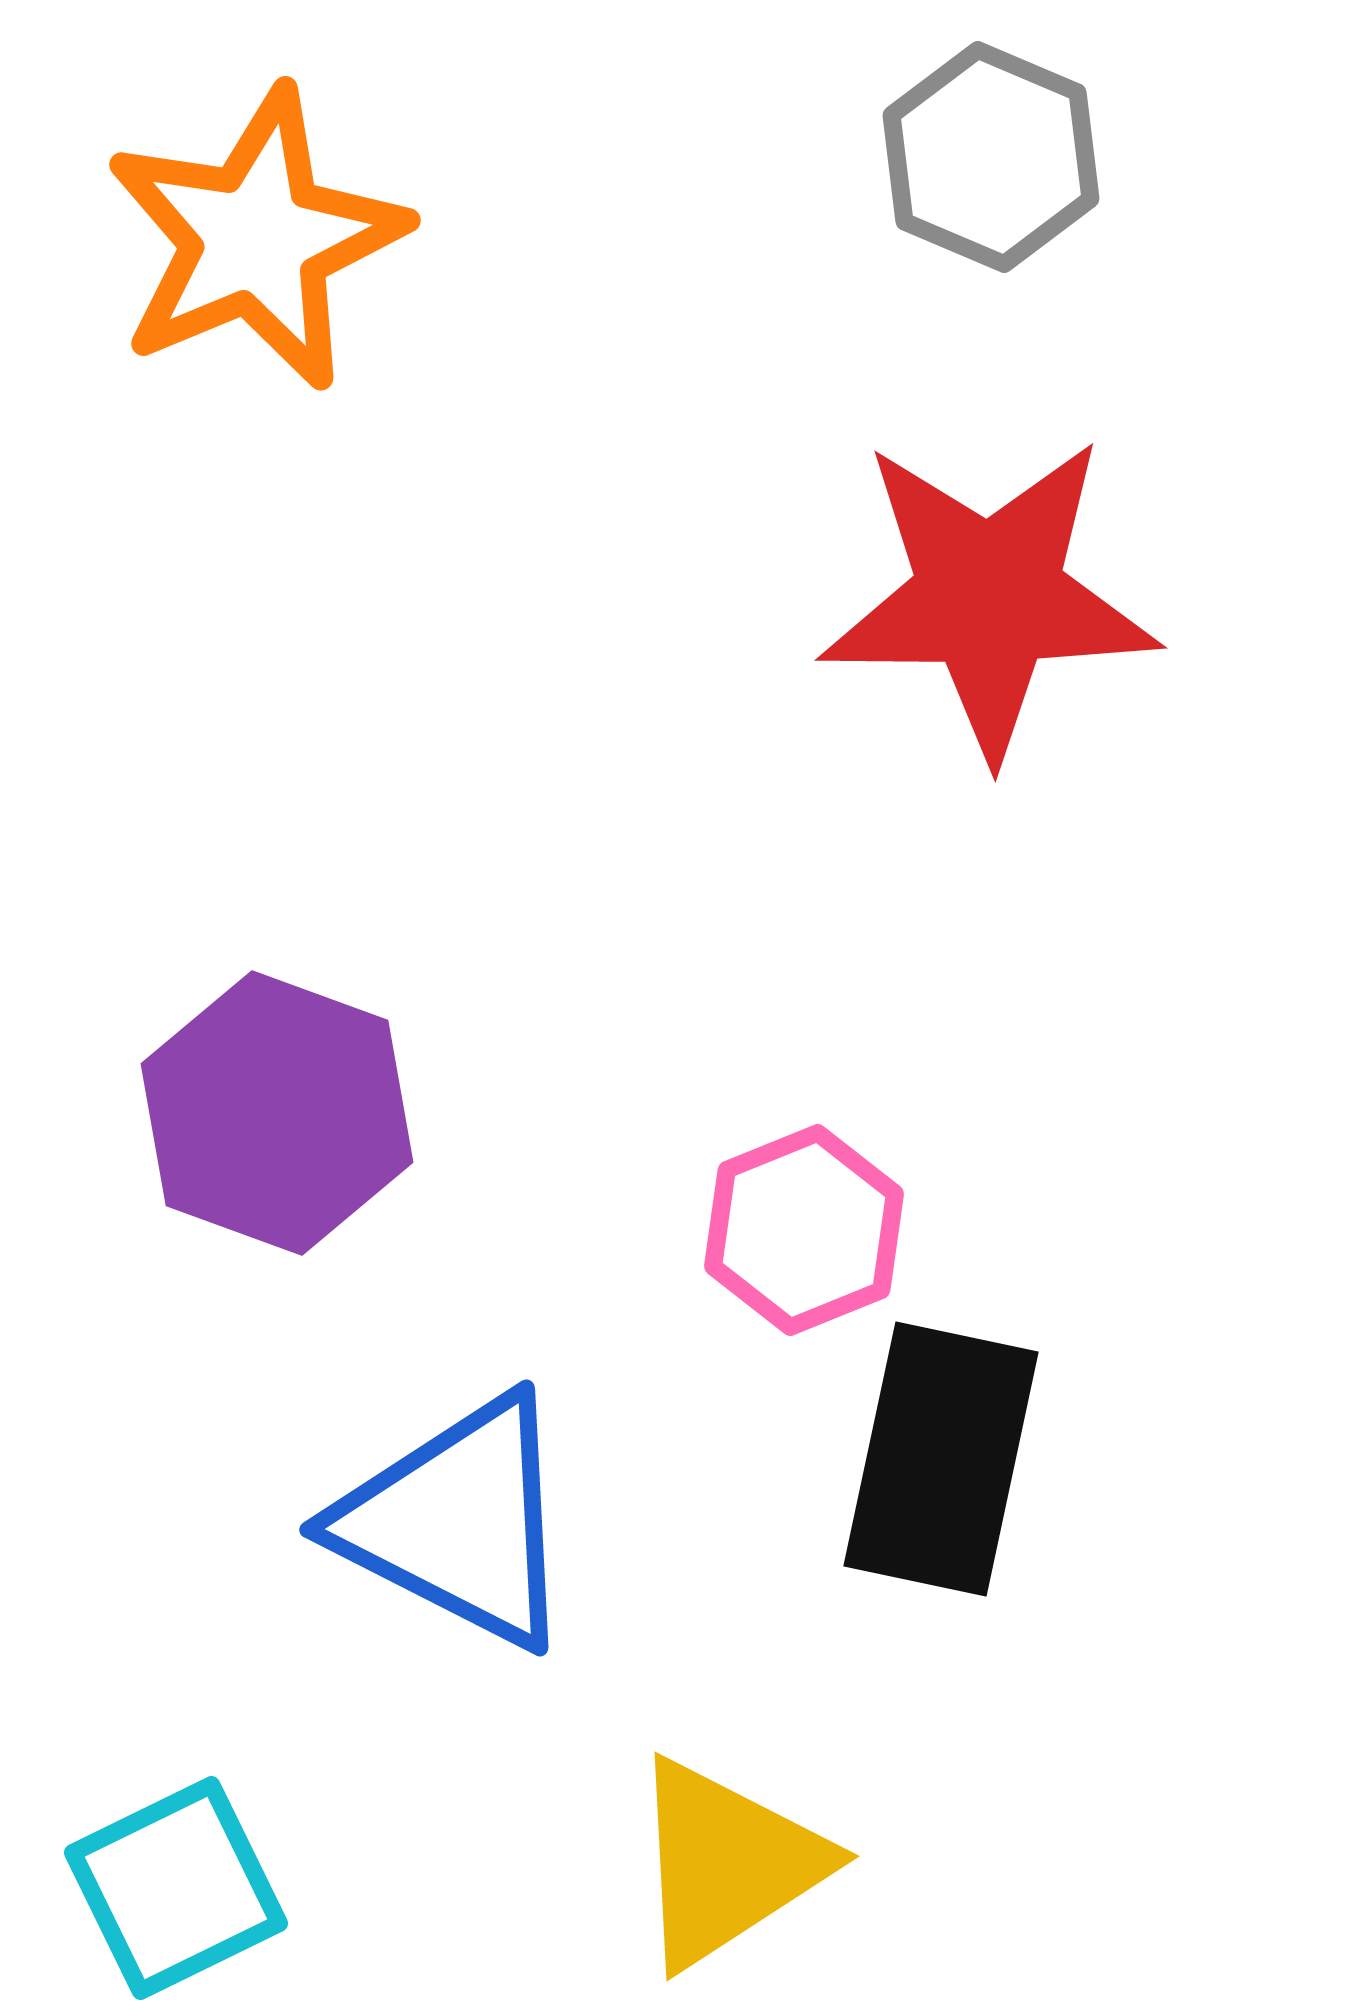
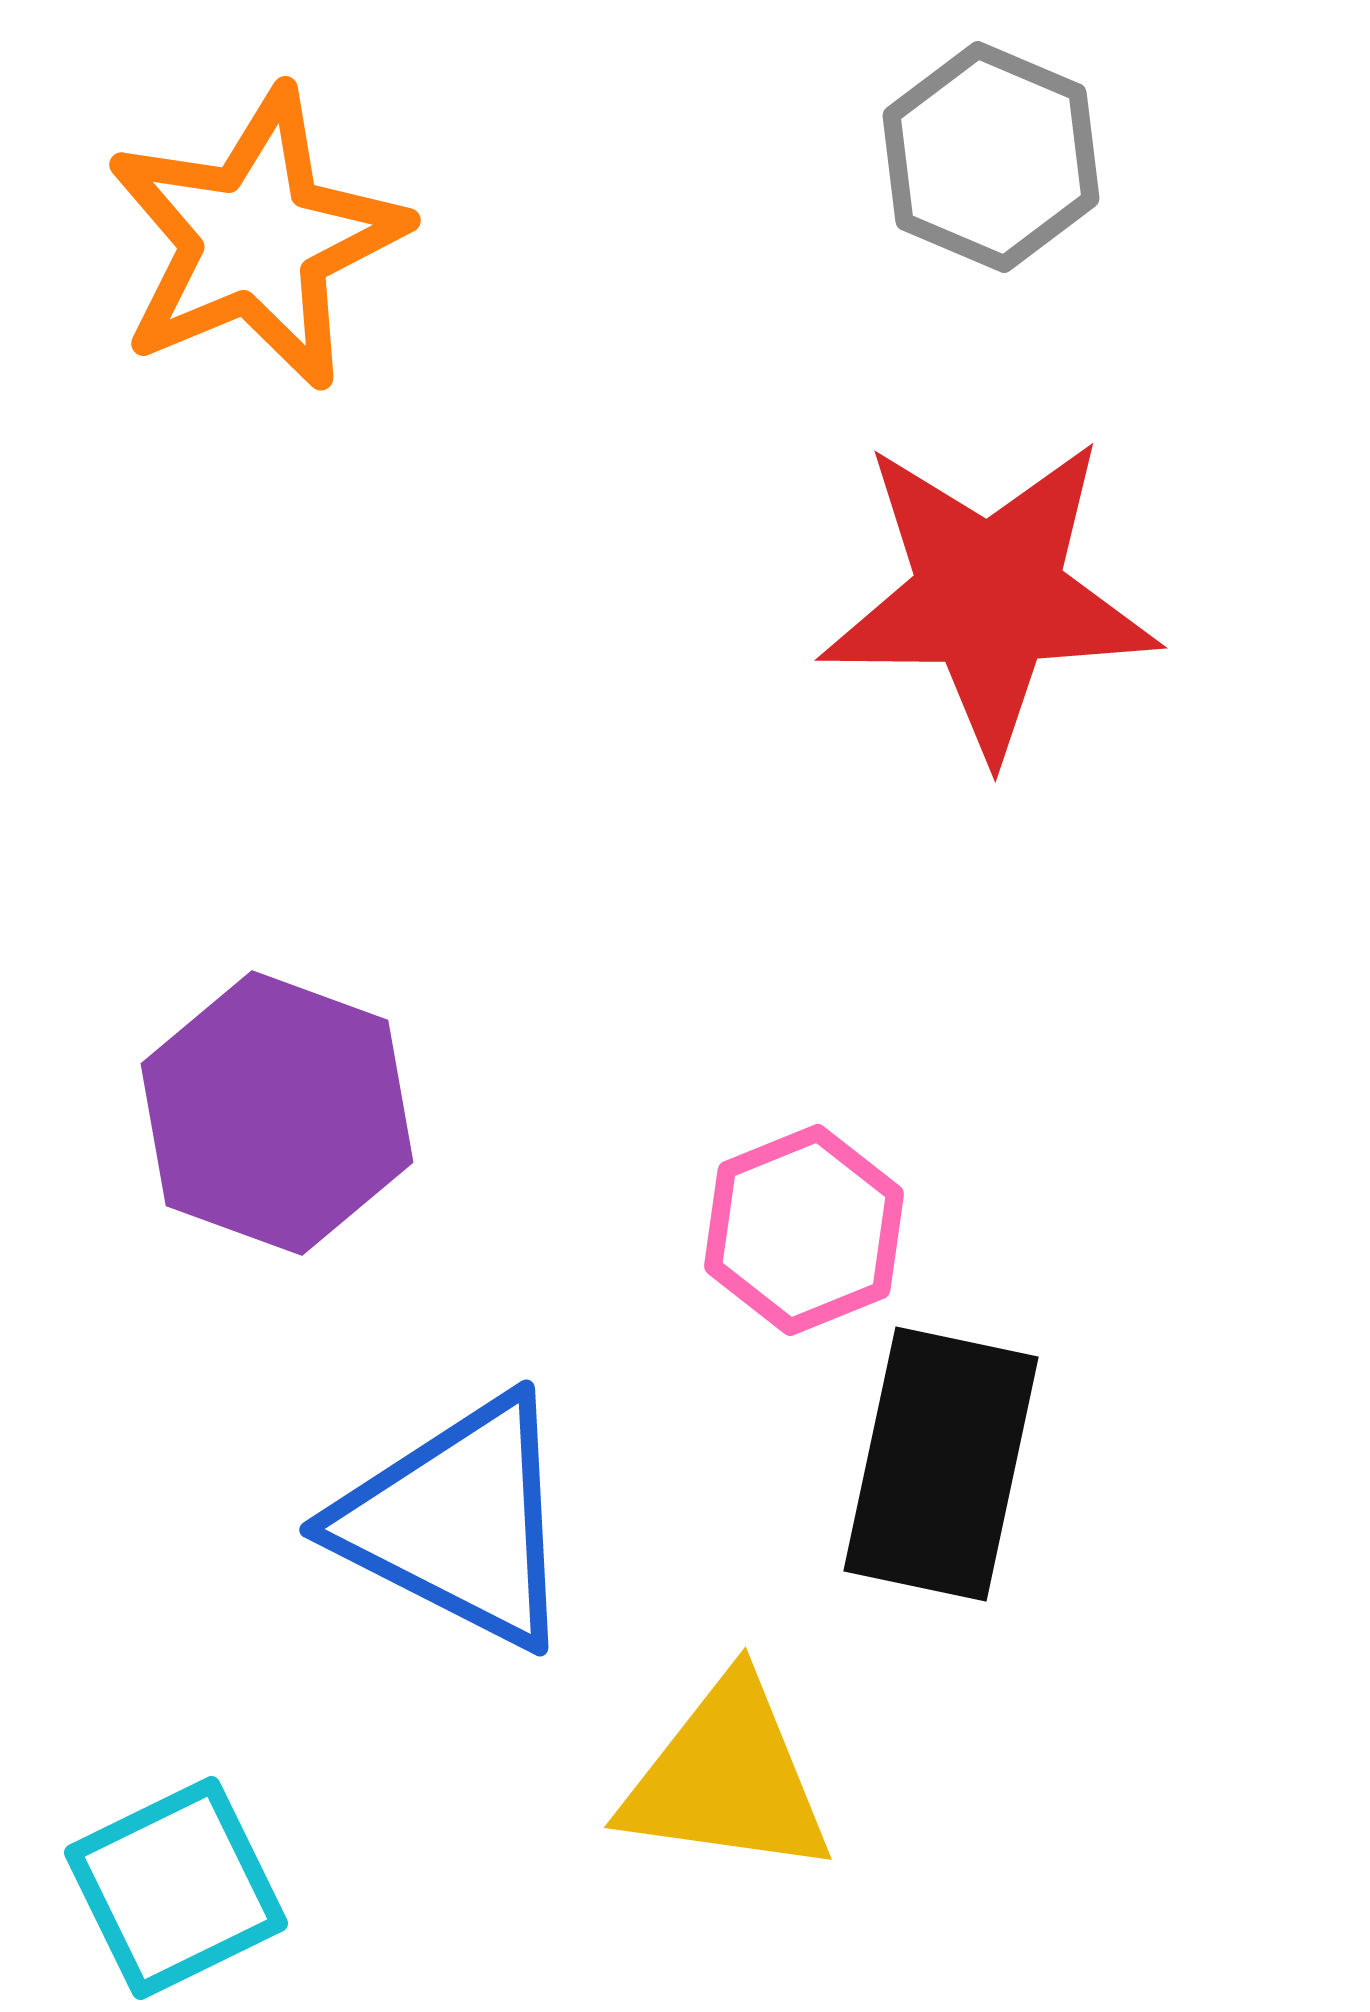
black rectangle: moved 5 px down
yellow triangle: moved 85 px up; rotated 41 degrees clockwise
